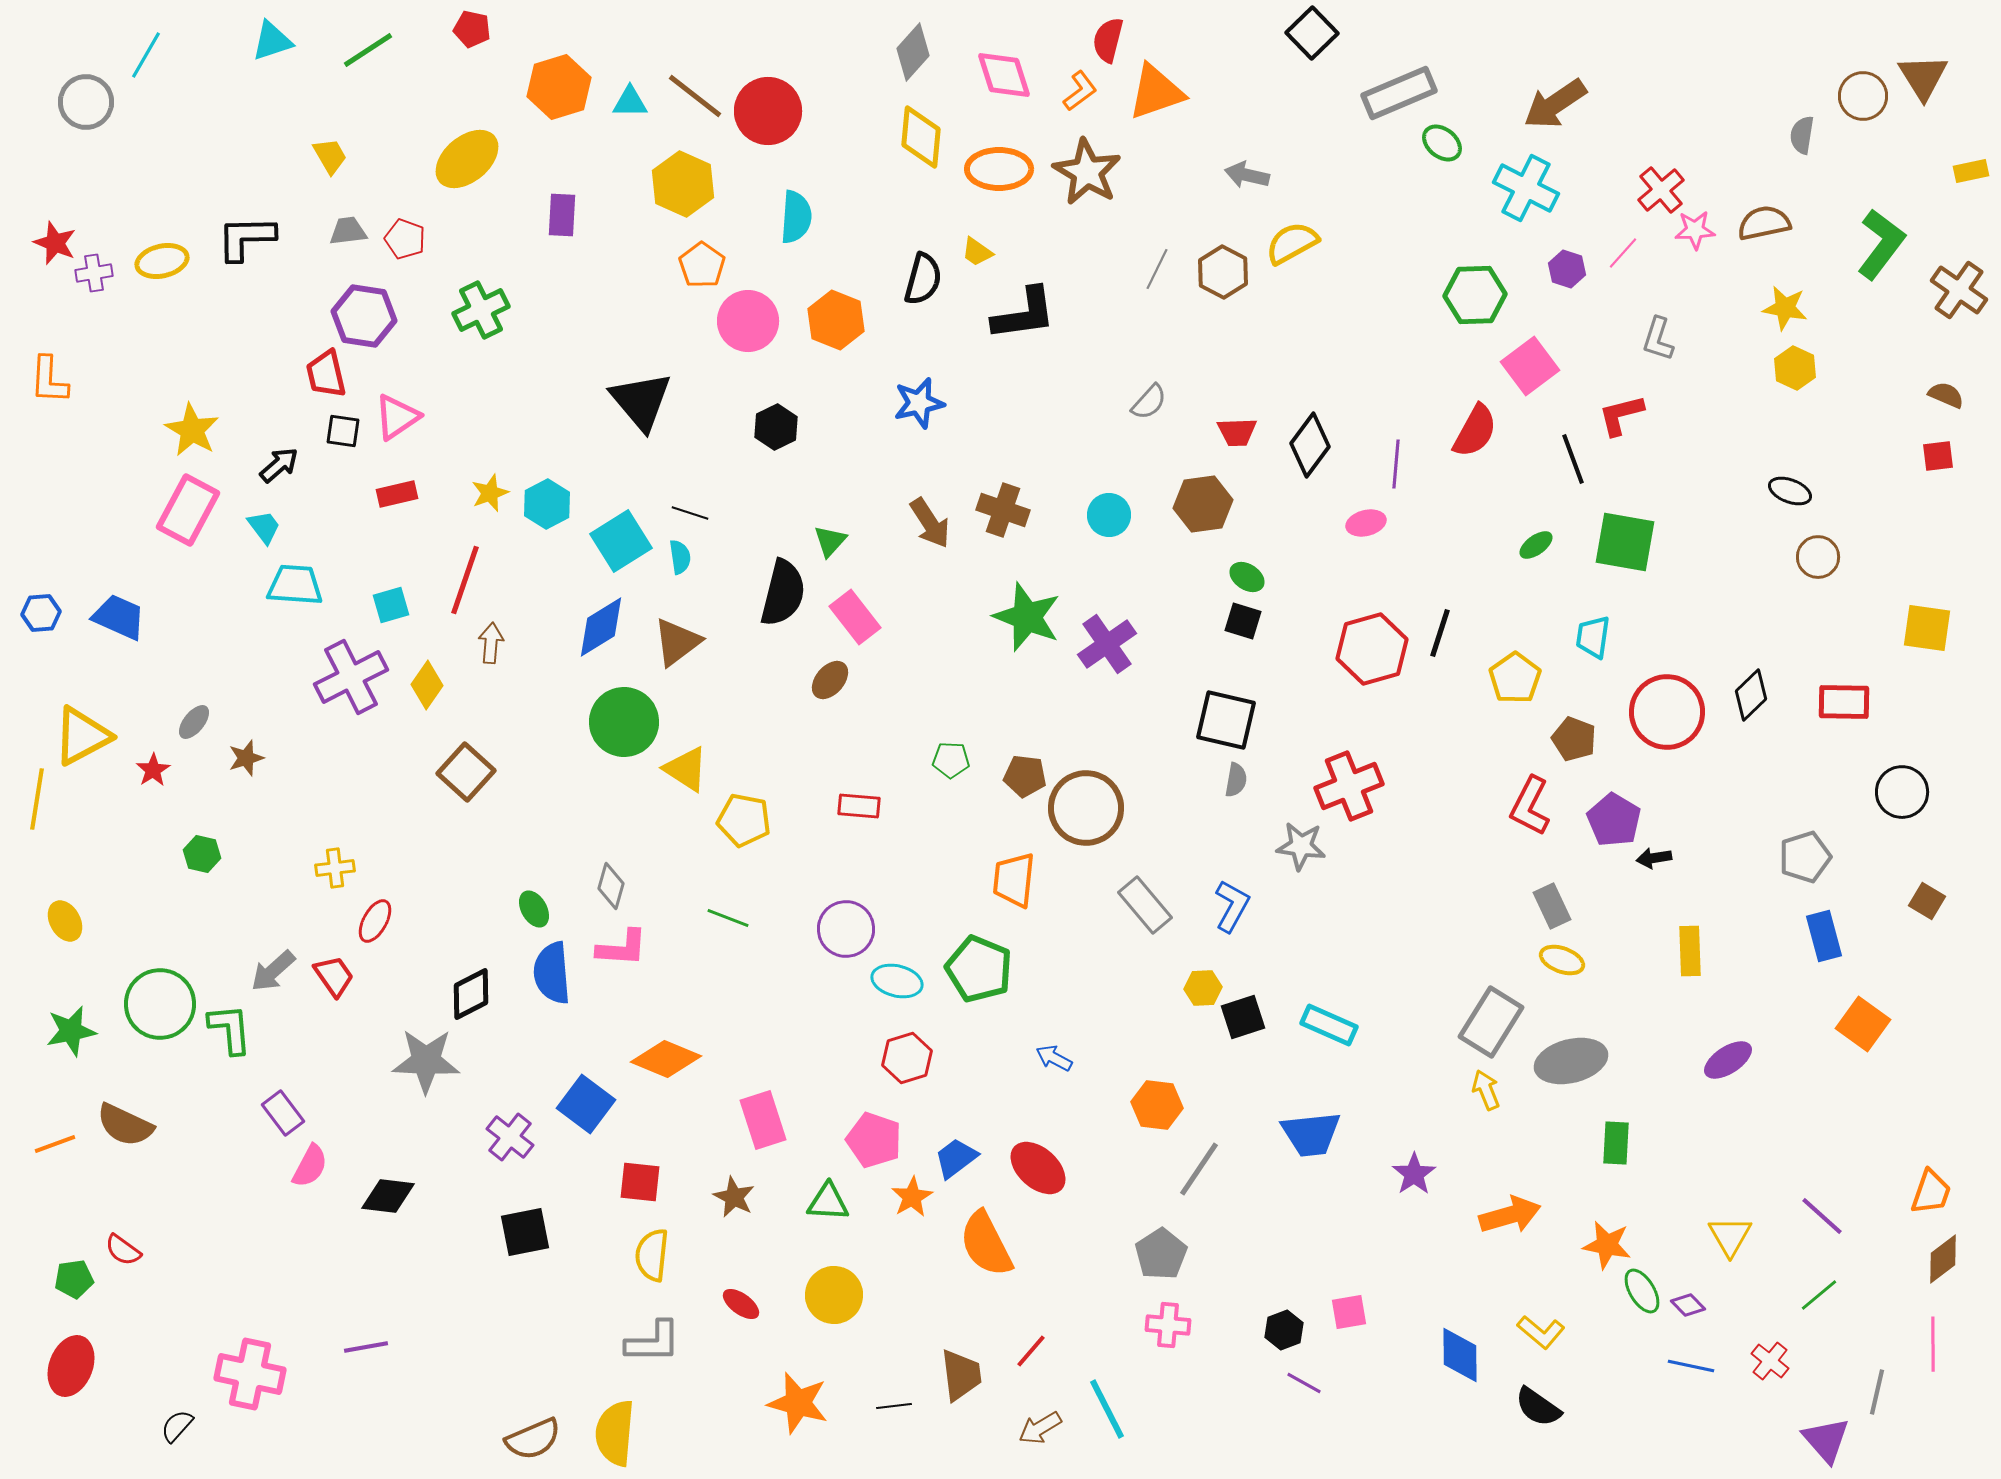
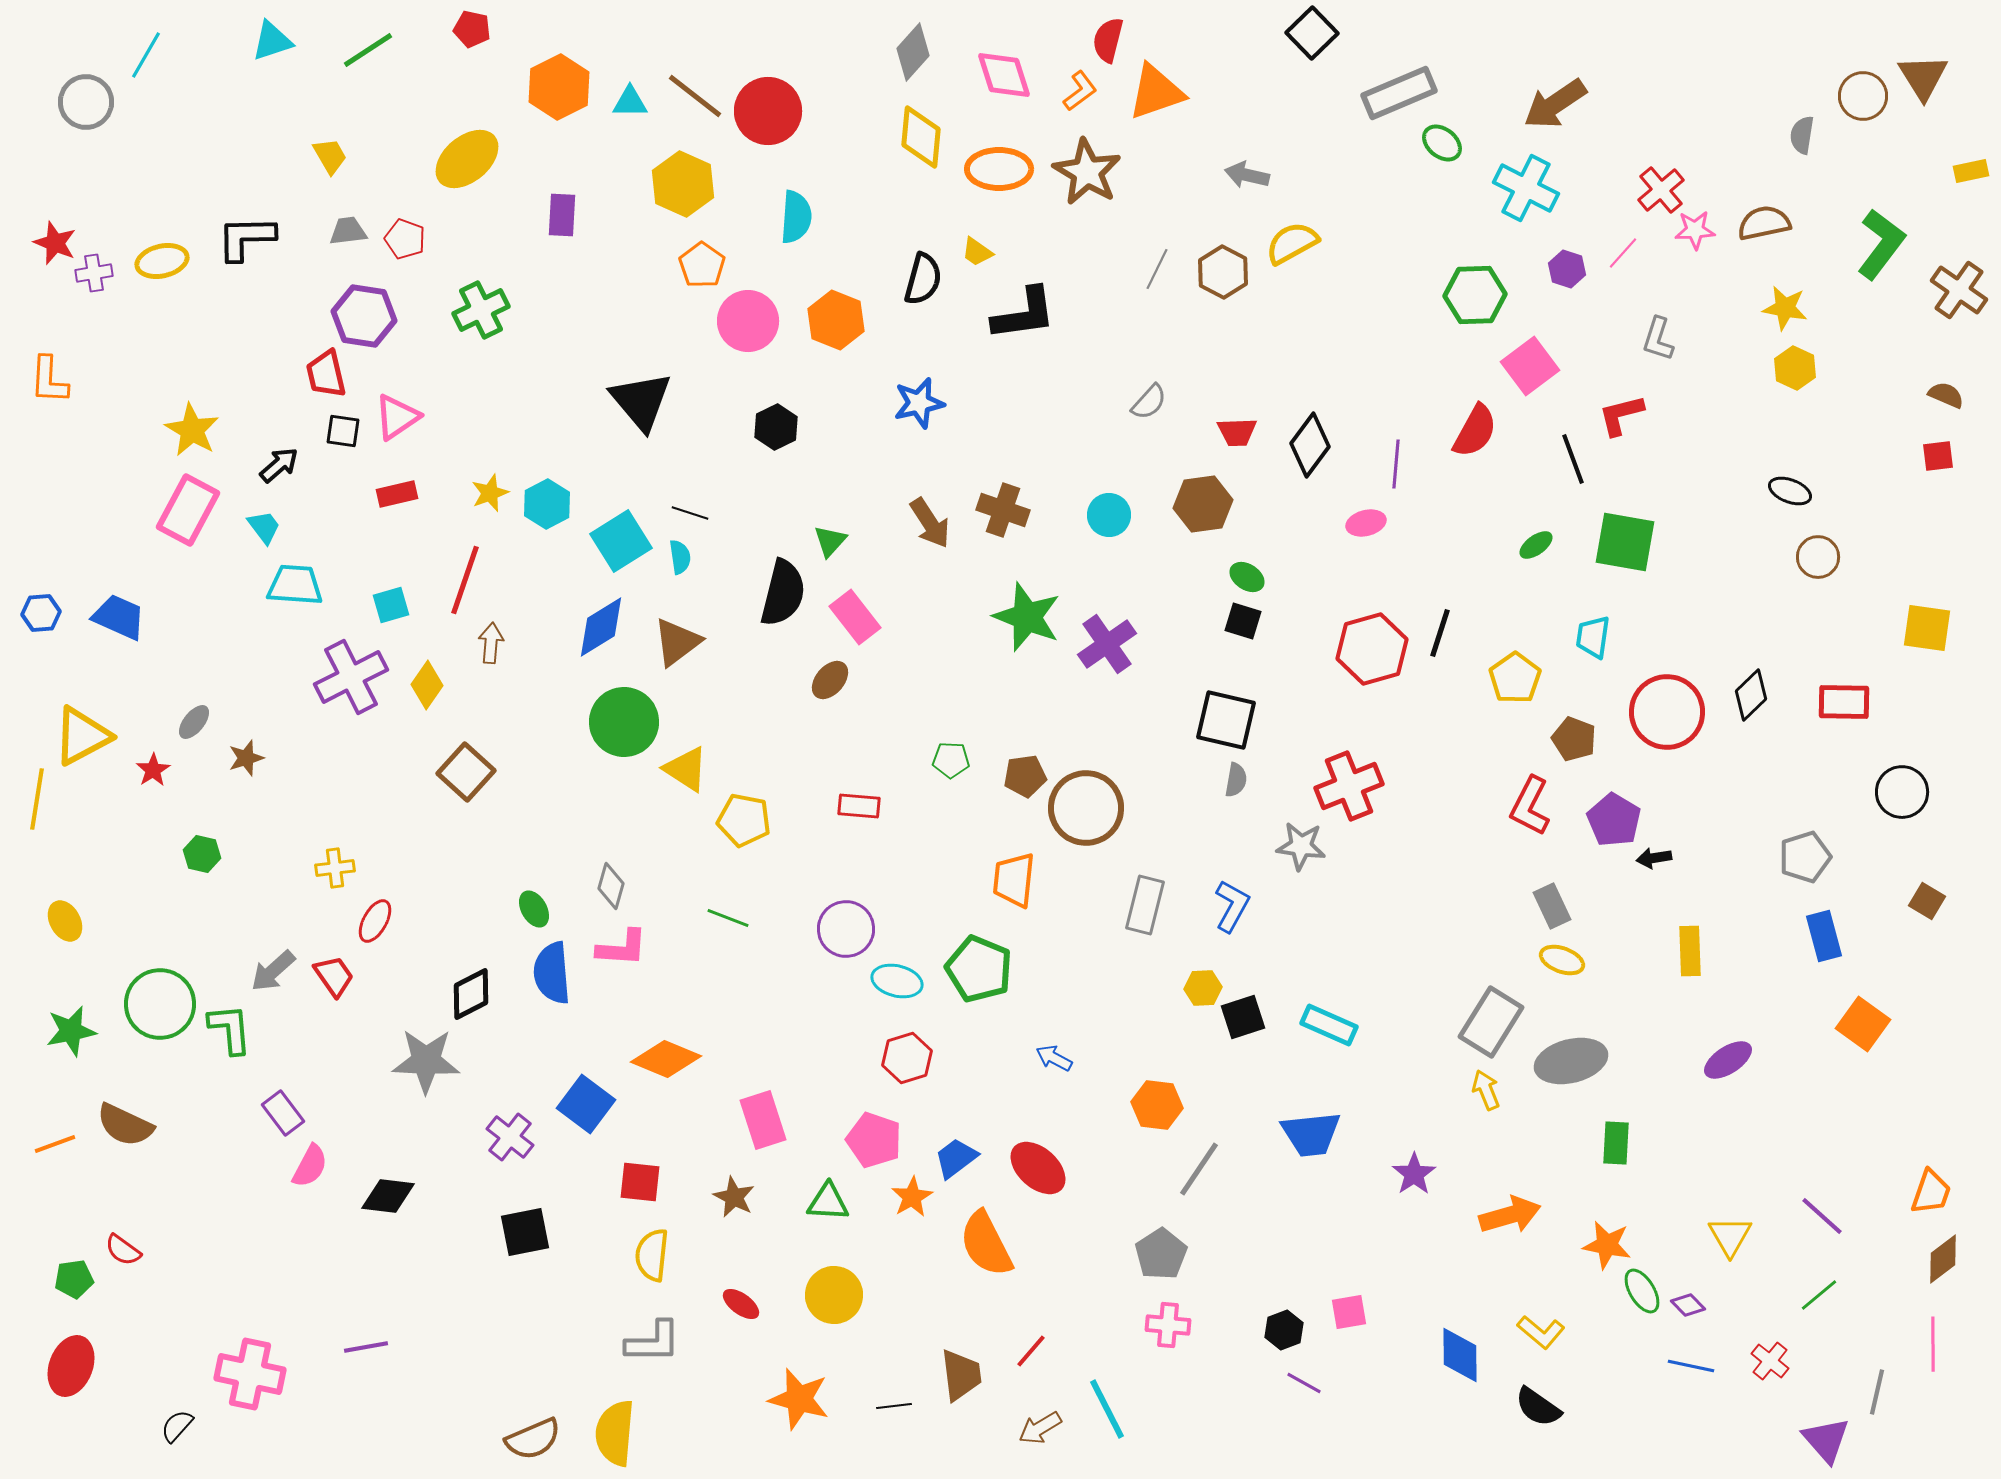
orange hexagon at (559, 87): rotated 10 degrees counterclockwise
brown pentagon at (1025, 776): rotated 15 degrees counterclockwise
gray rectangle at (1145, 905): rotated 54 degrees clockwise
orange star at (798, 1403): moved 1 px right, 4 px up
